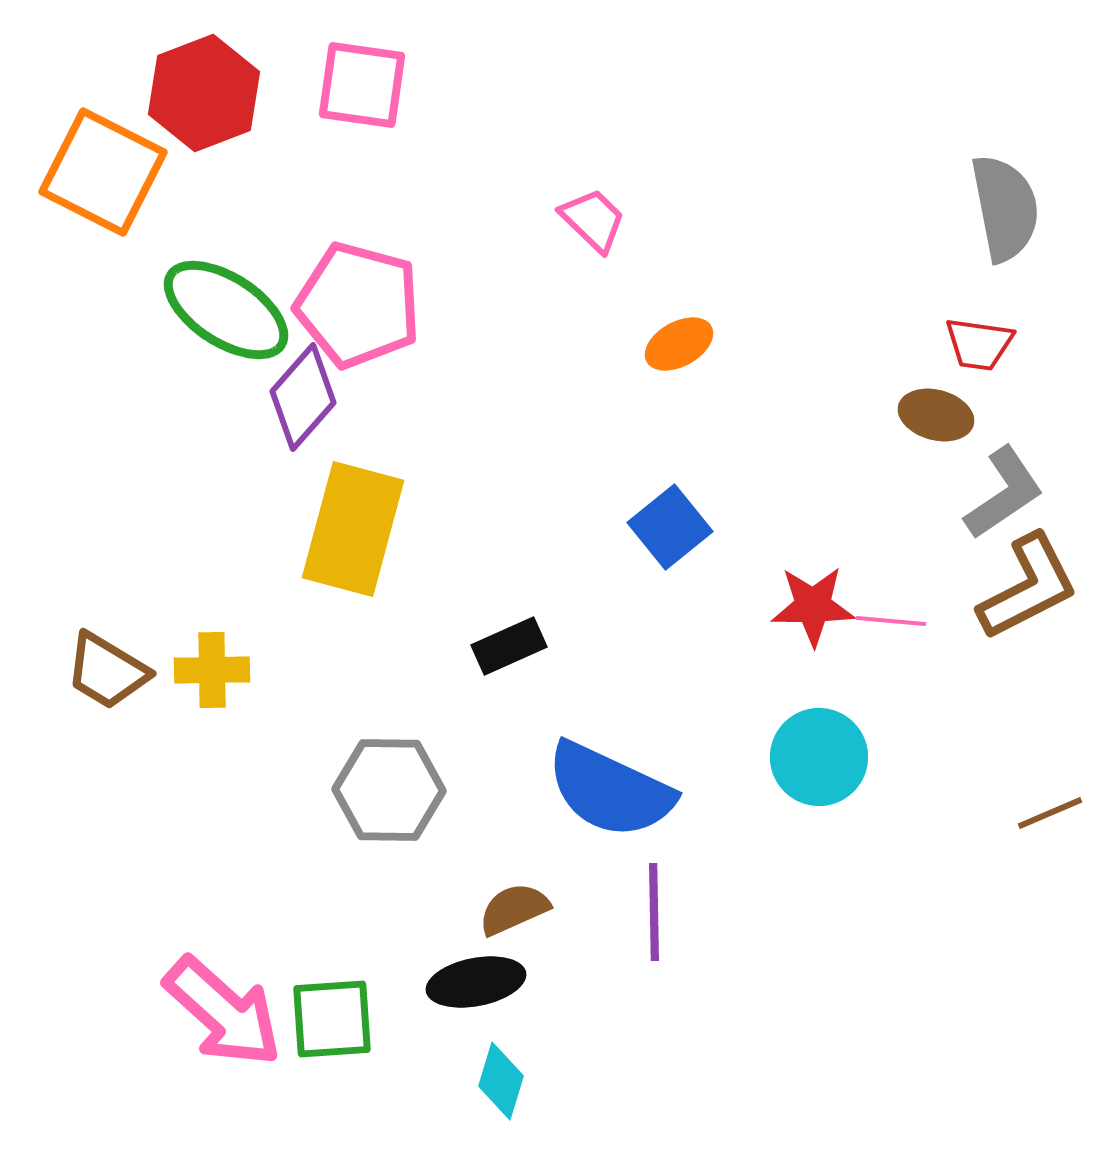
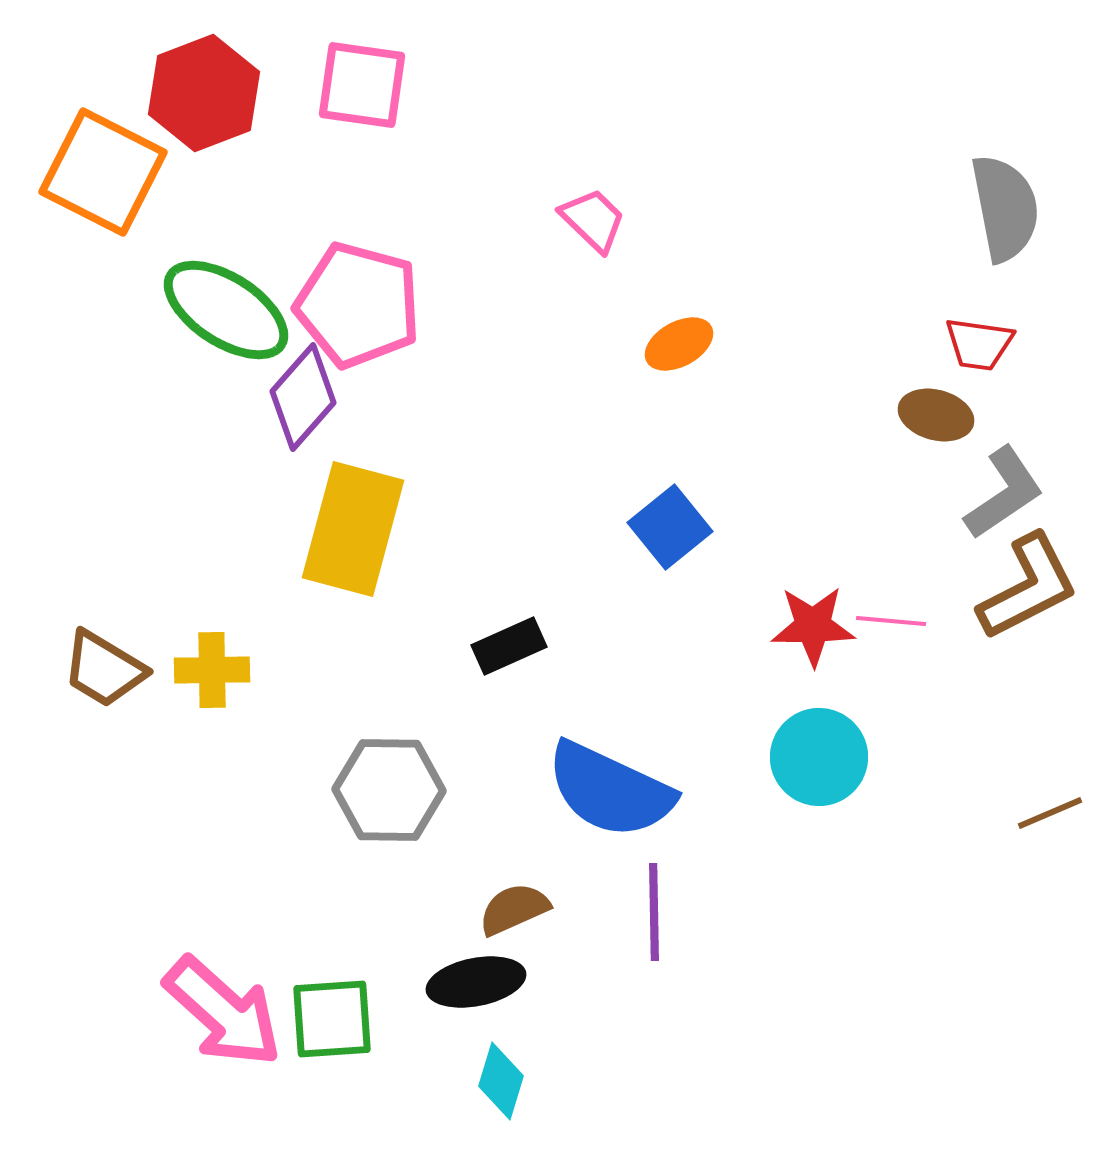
red star: moved 20 px down
brown trapezoid: moved 3 px left, 2 px up
